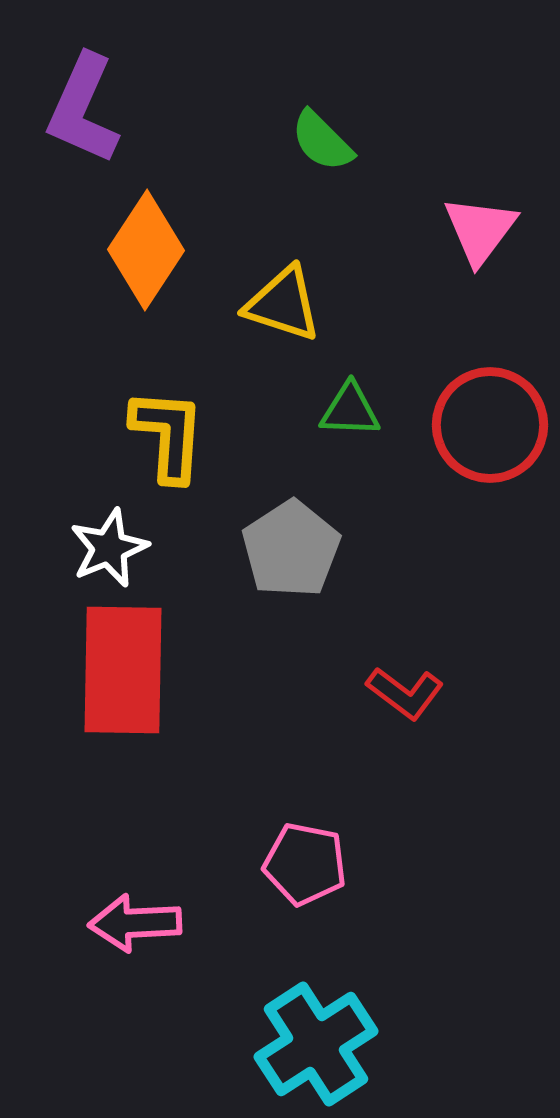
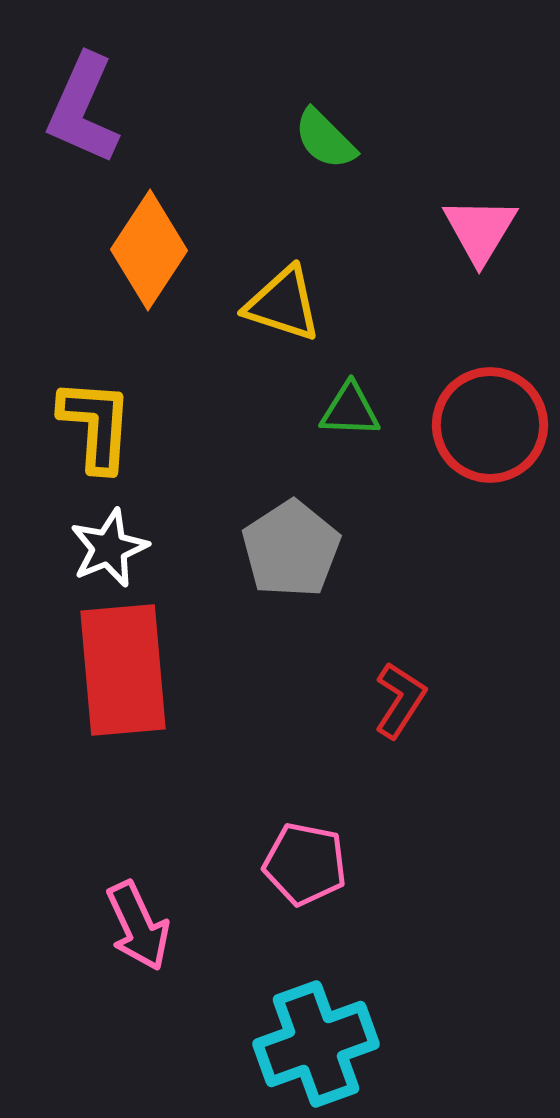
green semicircle: moved 3 px right, 2 px up
pink triangle: rotated 6 degrees counterclockwise
orange diamond: moved 3 px right
yellow L-shape: moved 72 px left, 10 px up
red rectangle: rotated 6 degrees counterclockwise
red L-shape: moved 5 px left, 7 px down; rotated 94 degrees counterclockwise
pink arrow: moved 3 px right, 3 px down; rotated 112 degrees counterclockwise
cyan cross: rotated 13 degrees clockwise
